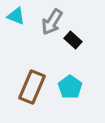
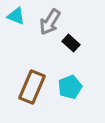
gray arrow: moved 2 px left
black rectangle: moved 2 px left, 3 px down
cyan pentagon: rotated 15 degrees clockwise
